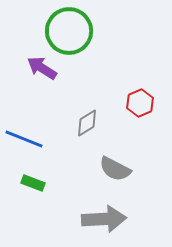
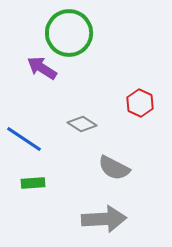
green circle: moved 2 px down
red hexagon: rotated 12 degrees counterclockwise
gray diamond: moved 5 px left, 1 px down; rotated 64 degrees clockwise
blue line: rotated 12 degrees clockwise
gray semicircle: moved 1 px left, 1 px up
green rectangle: rotated 25 degrees counterclockwise
